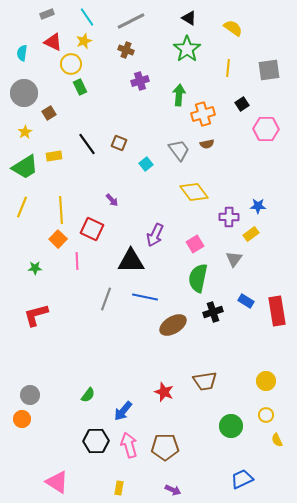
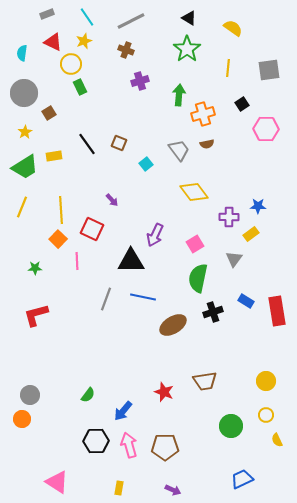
blue line at (145, 297): moved 2 px left
